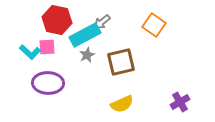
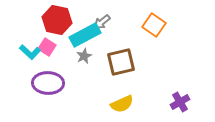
pink square: rotated 36 degrees clockwise
gray star: moved 3 px left, 1 px down
